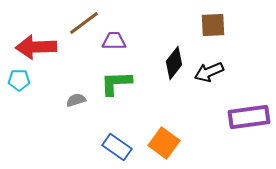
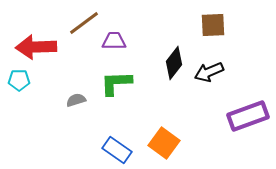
purple rectangle: moved 1 px left, 1 px up; rotated 12 degrees counterclockwise
blue rectangle: moved 3 px down
